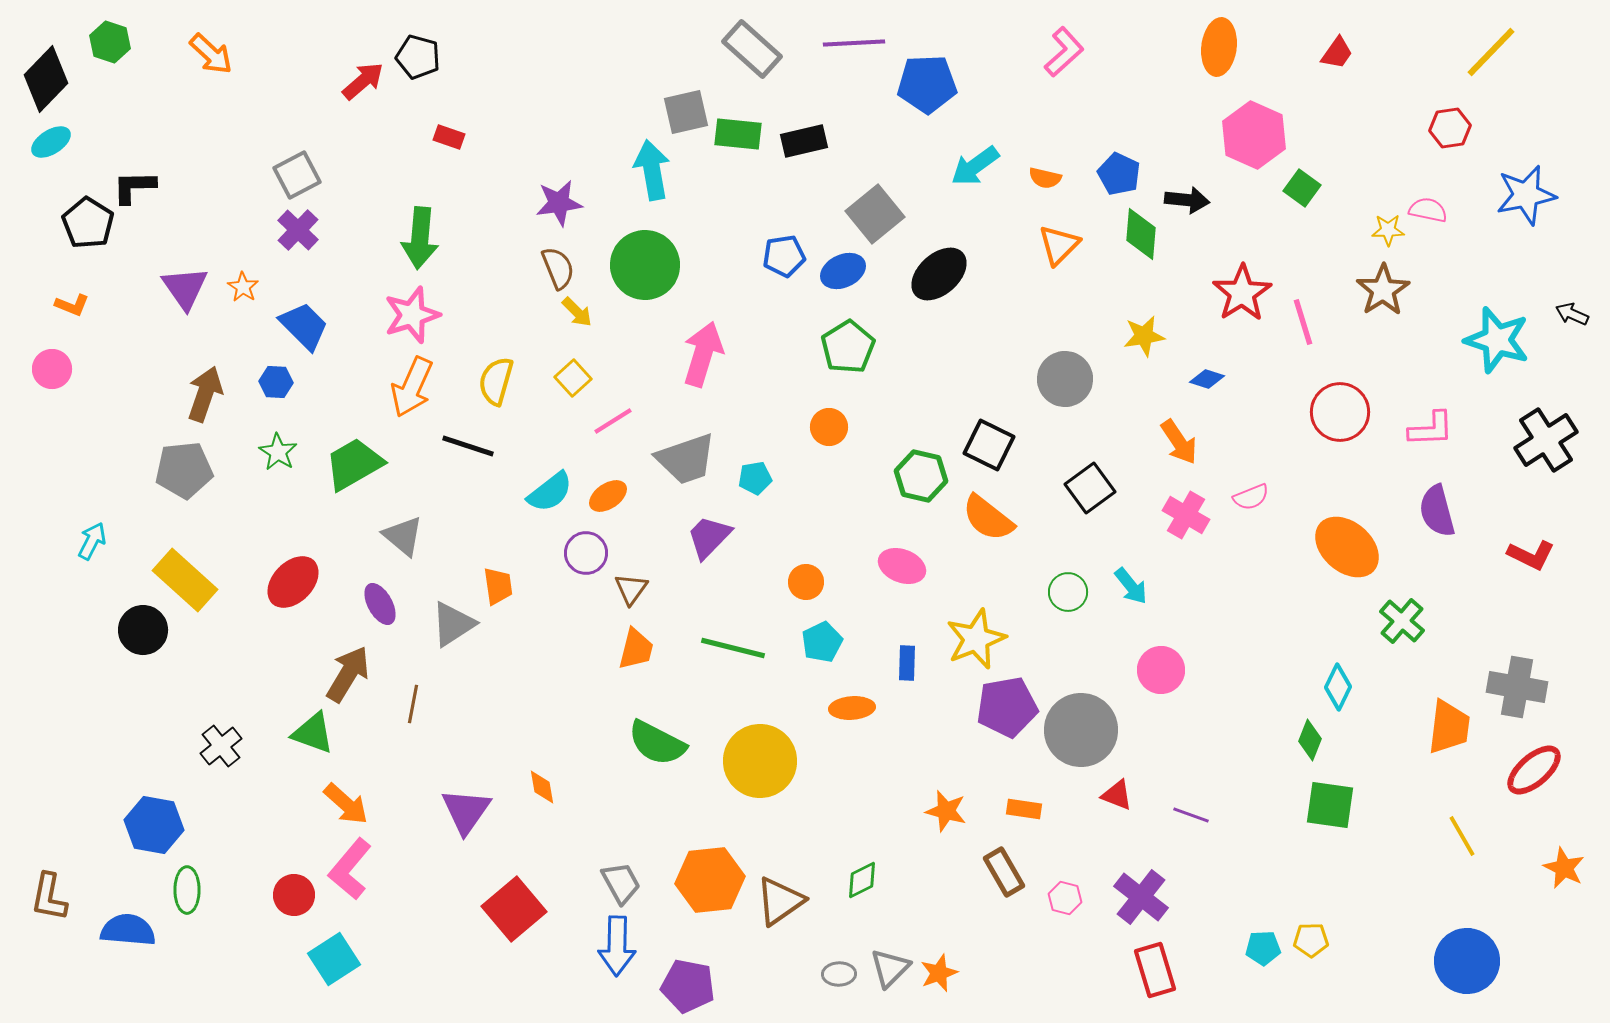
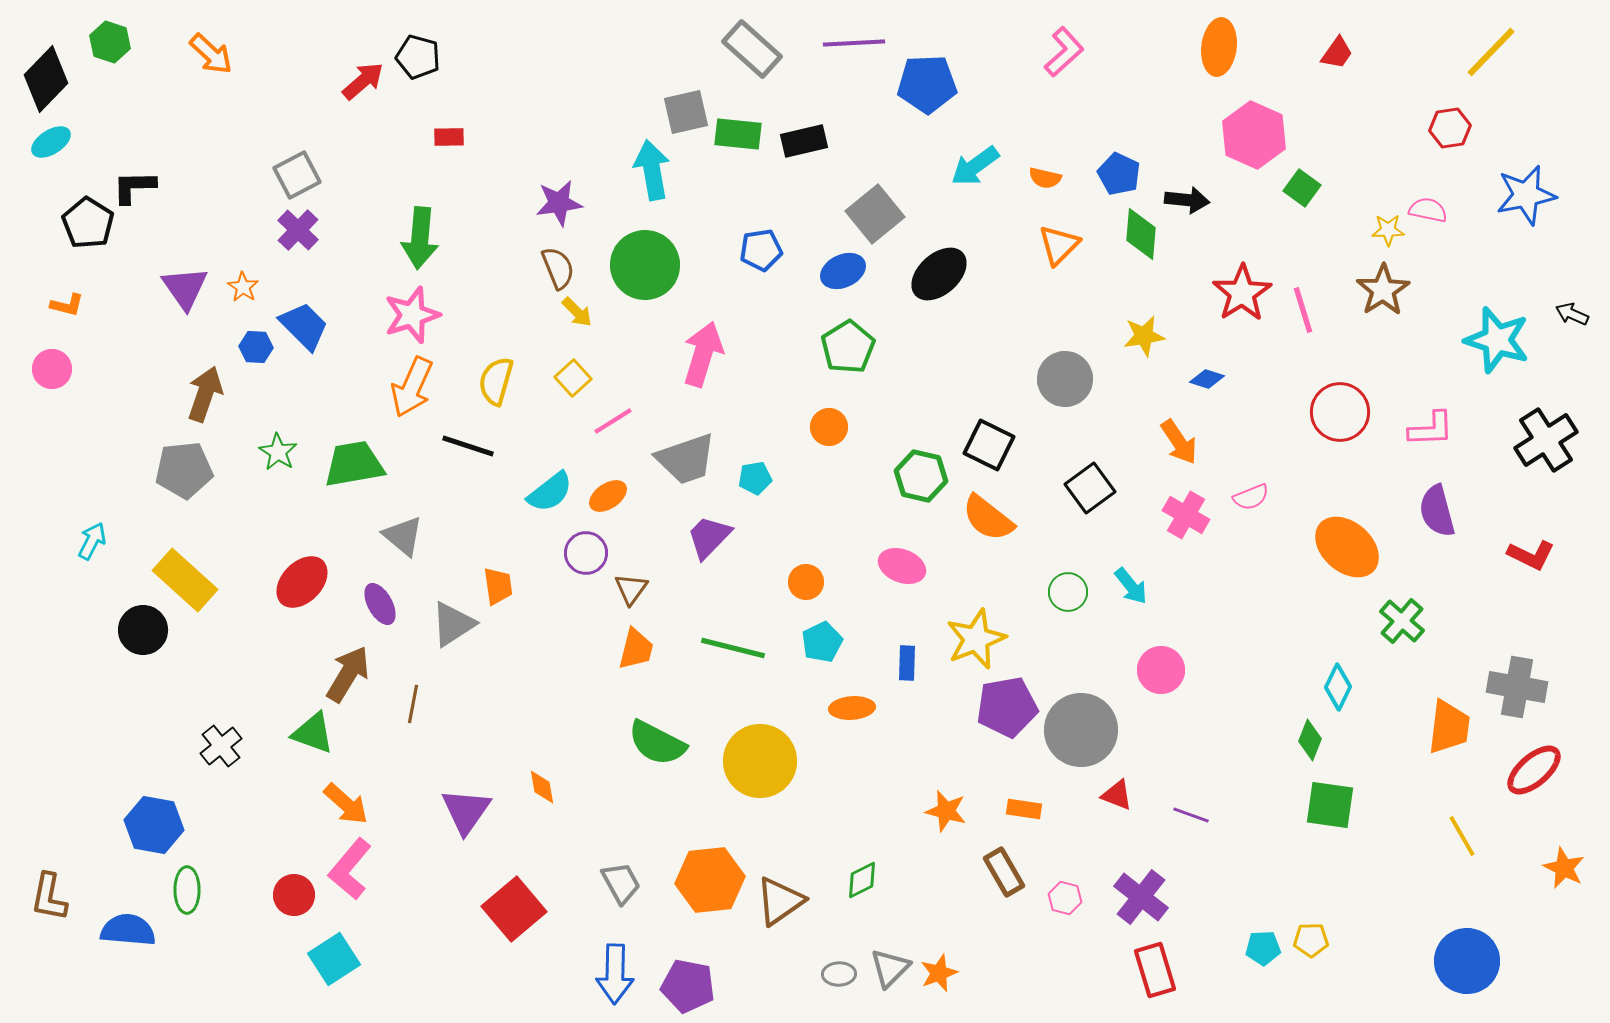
red rectangle at (449, 137): rotated 20 degrees counterclockwise
blue pentagon at (784, 256): moved 23 px left, 6 px up
orange L-shape at (72, 305): moved 5 px left; rotated 8 degrees counterclockwise
pink line at (1303, 322): moved 12 px up
blue hexagon at (276, 382): moved 20 px left, 35 px up
green trapezoid at (354, 464): rotated 20 degrees clockwise
red ellipse at (293, 582): moved 9 px right
blue arrow at (617, 946): moved 2 px left, 28 px down
